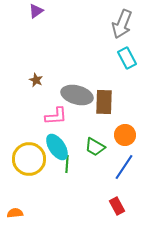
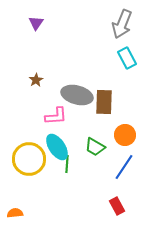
purple triangle: moved 12 px down; rotated 21 degrees counterclockwise
brown star: rotated 16 degrees clockwise
